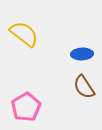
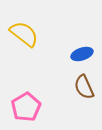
blue ellipse: rotated 15 degrees counterclockwise
brown semicircle: rotated 10 degrees clockwise
